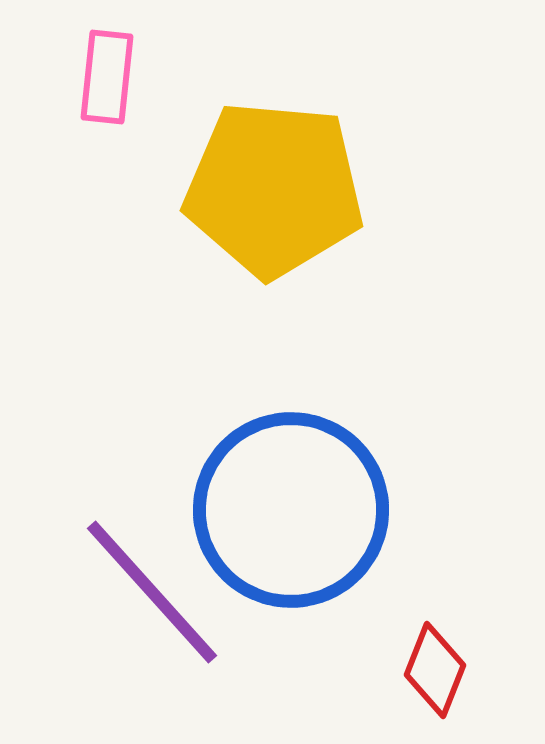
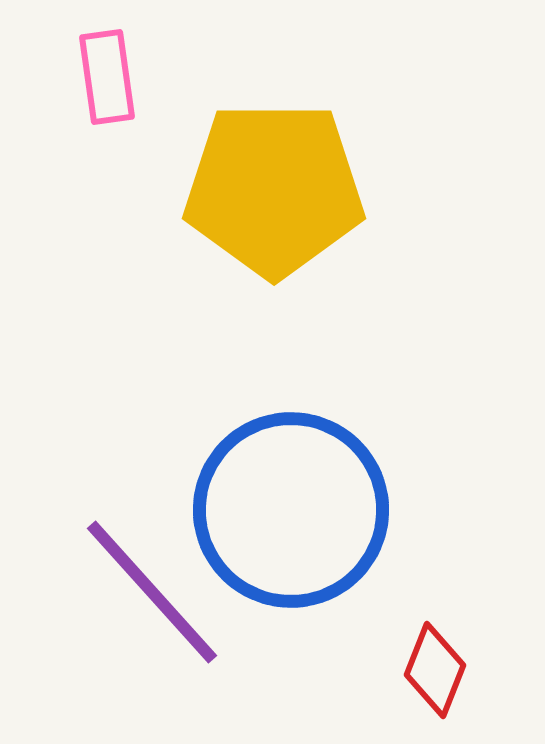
pink rectangle: rotated 14 degrees counterclockwise
yellow pentagon: rotated 5 degrees counterclockwise
